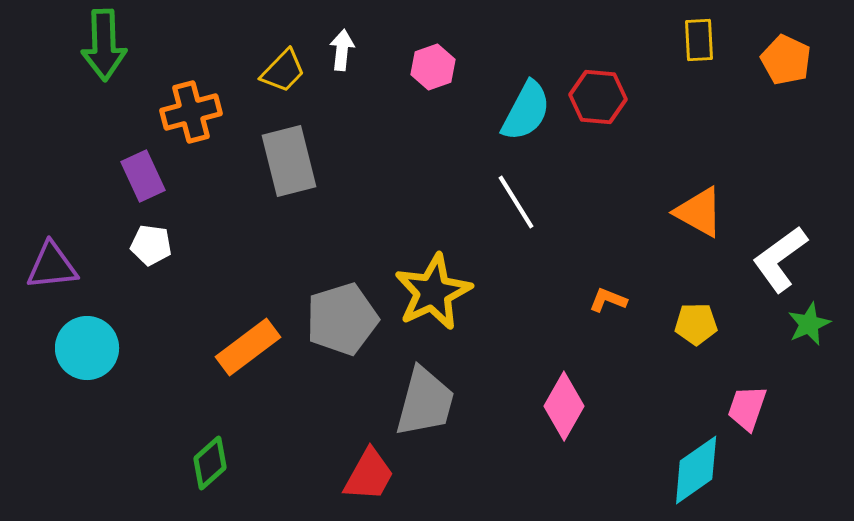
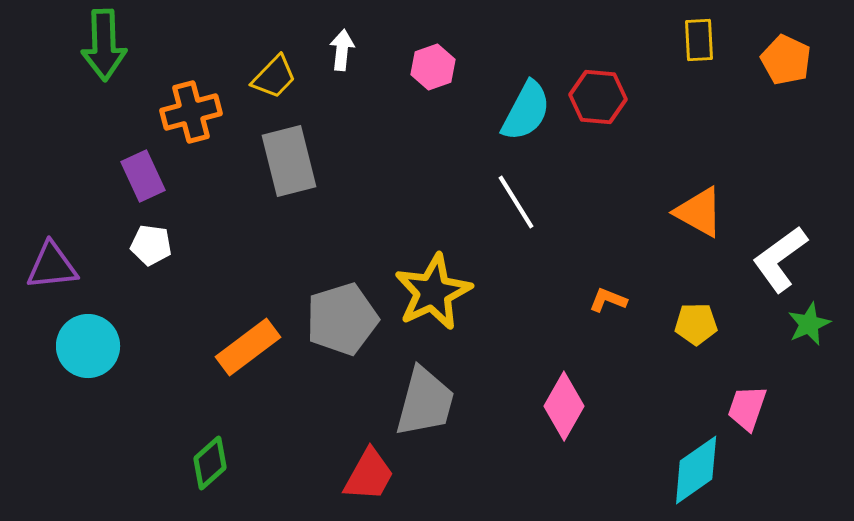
yellow trapezoid: moved 9 px left, 6 px down
cyan circle: moved 1 px right, 2 px up
